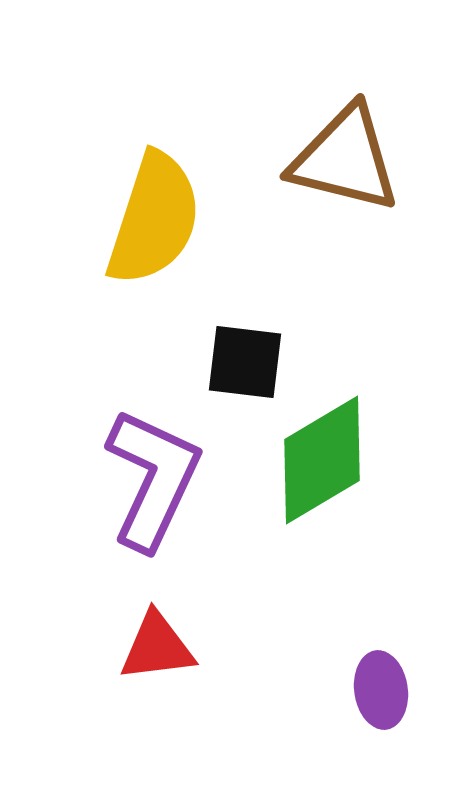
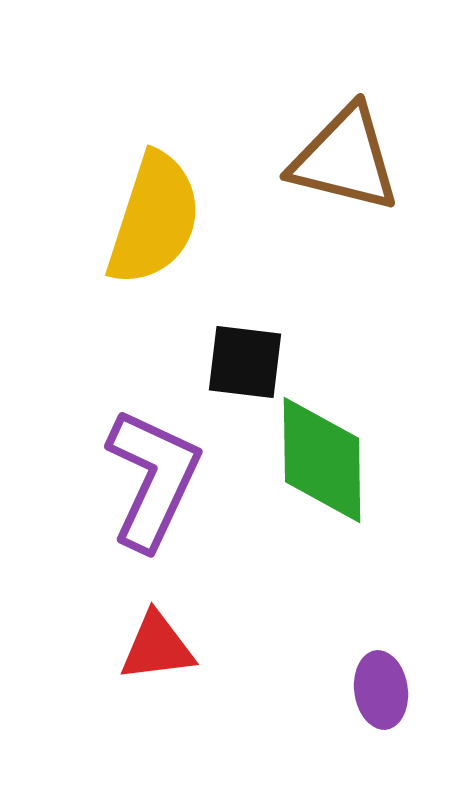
green diamond: rotated 60 degrees counterclockwise
